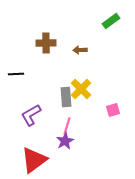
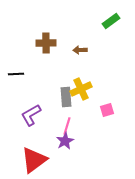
yellow cross: rotated 20 degrees clockwise
pink square: moved 6 px left
